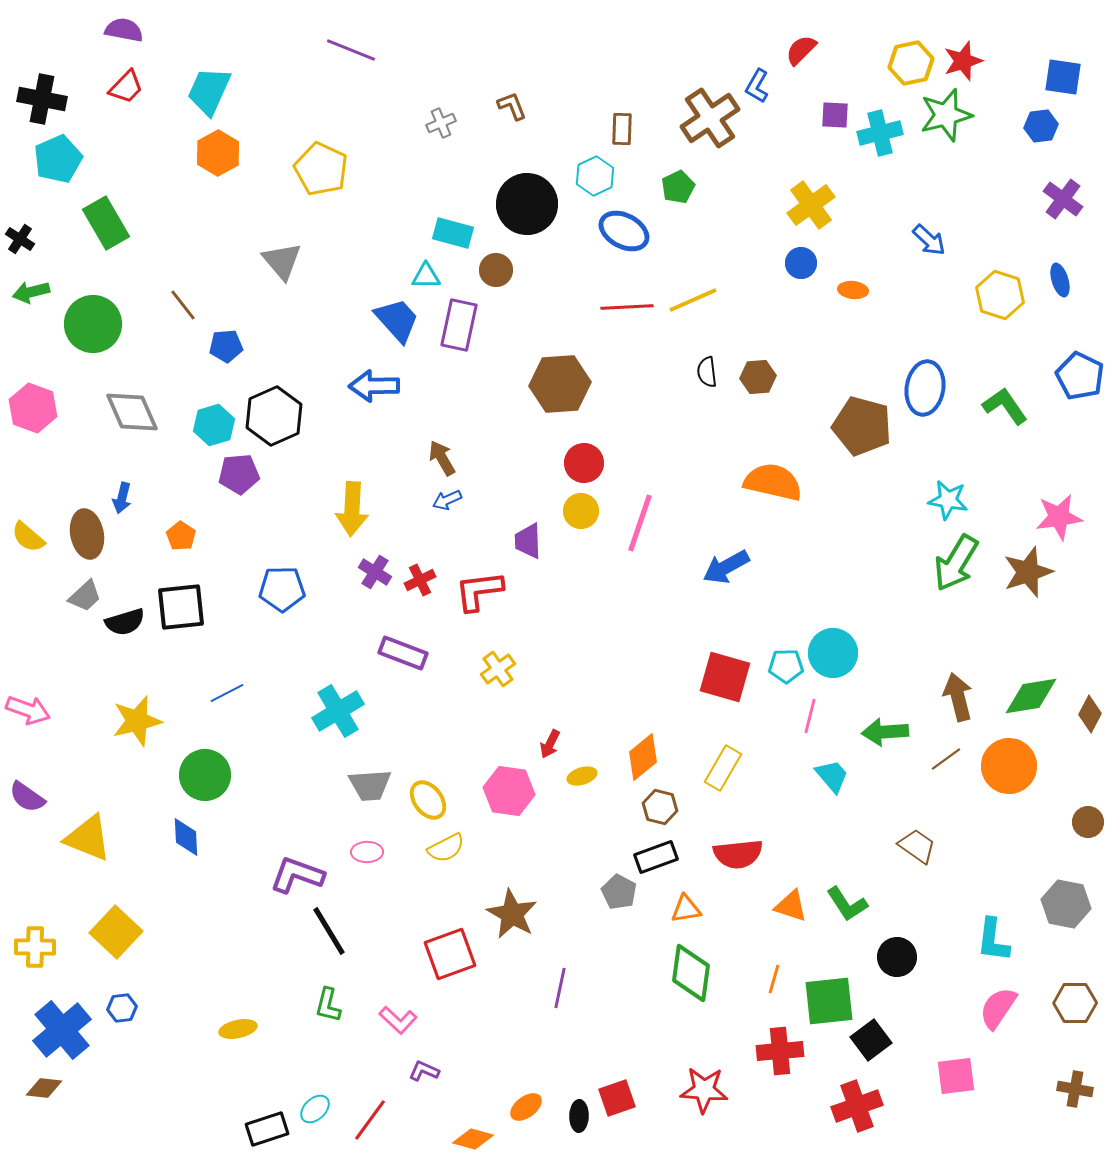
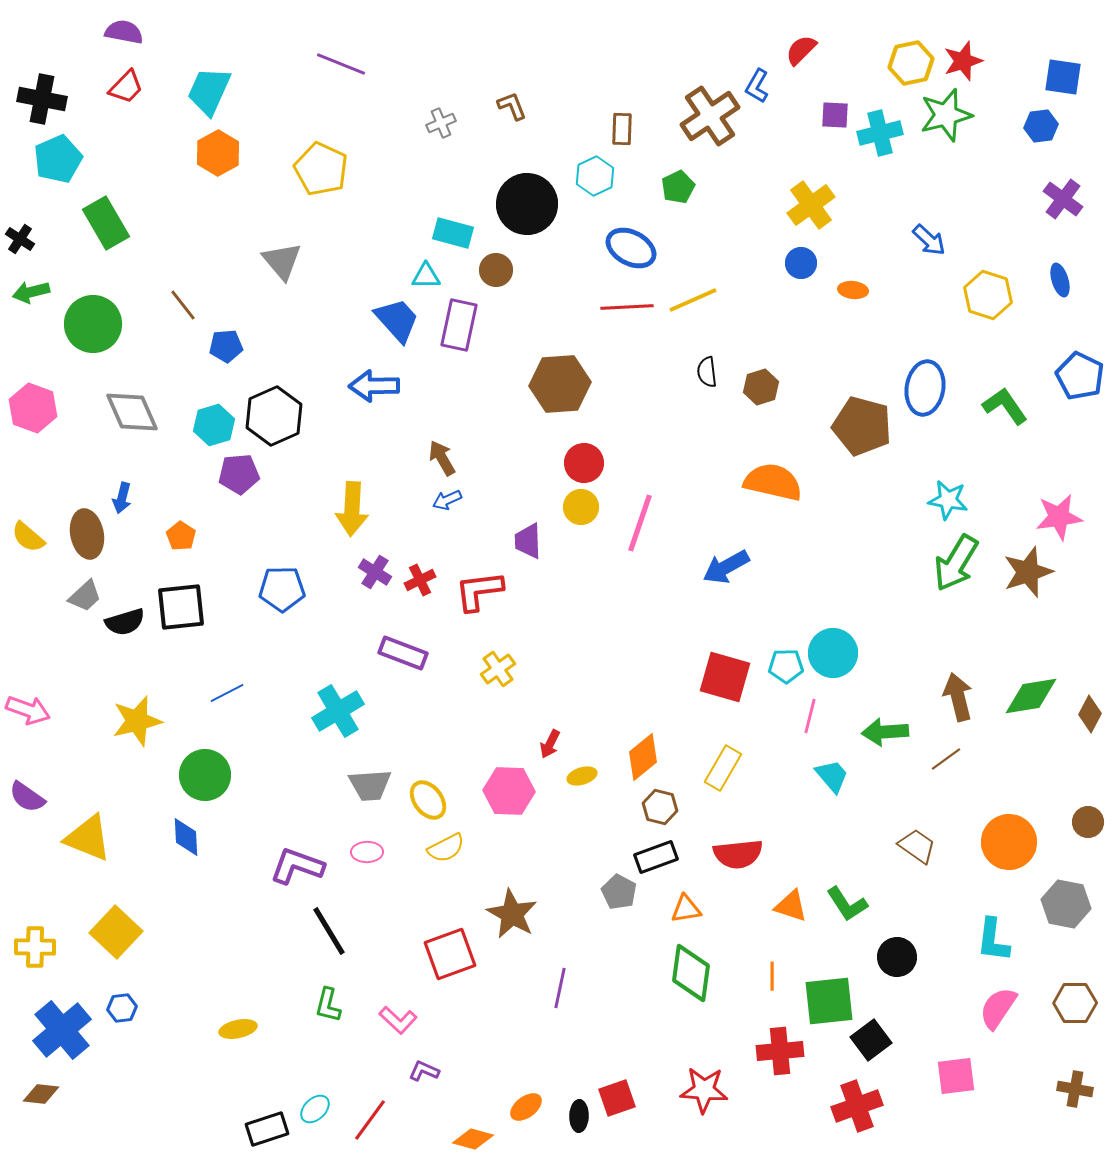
purple semicircle at (124, 30): moved 2 px down
purple line at (351, 50): moved 10 px left, 14 px down
brown cross at (710, 118): moved 2 px up
blue ellipse at (624, 231): moved 7 px right, 17 px down
yellow hexagon at (1000, 295): moved 12 px left
brown hexagon at (758, 377): moved 3 px right, 10 px down; rotated 12 degrees counterclockwise
yellow circle at (581, 511): moved 4 px up
orange circle at (1009, 766): moved 76 px down
pink hexagon at (509, 791): rotated 6 degrees counterclockwise
purple L-shape at (297, 875): moved 9 px up
orange line at (774, 979): moved 2 px left, 3 px up; rotated 16 degrees counterclockwise
brown diamond at (44, 1088): moved 3 px left, 6 px down
